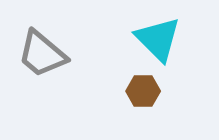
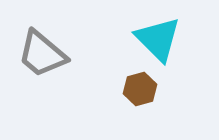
brown hexagon: moved 3 px left, 2 px up; rotated 16 degrees counterclockwise
